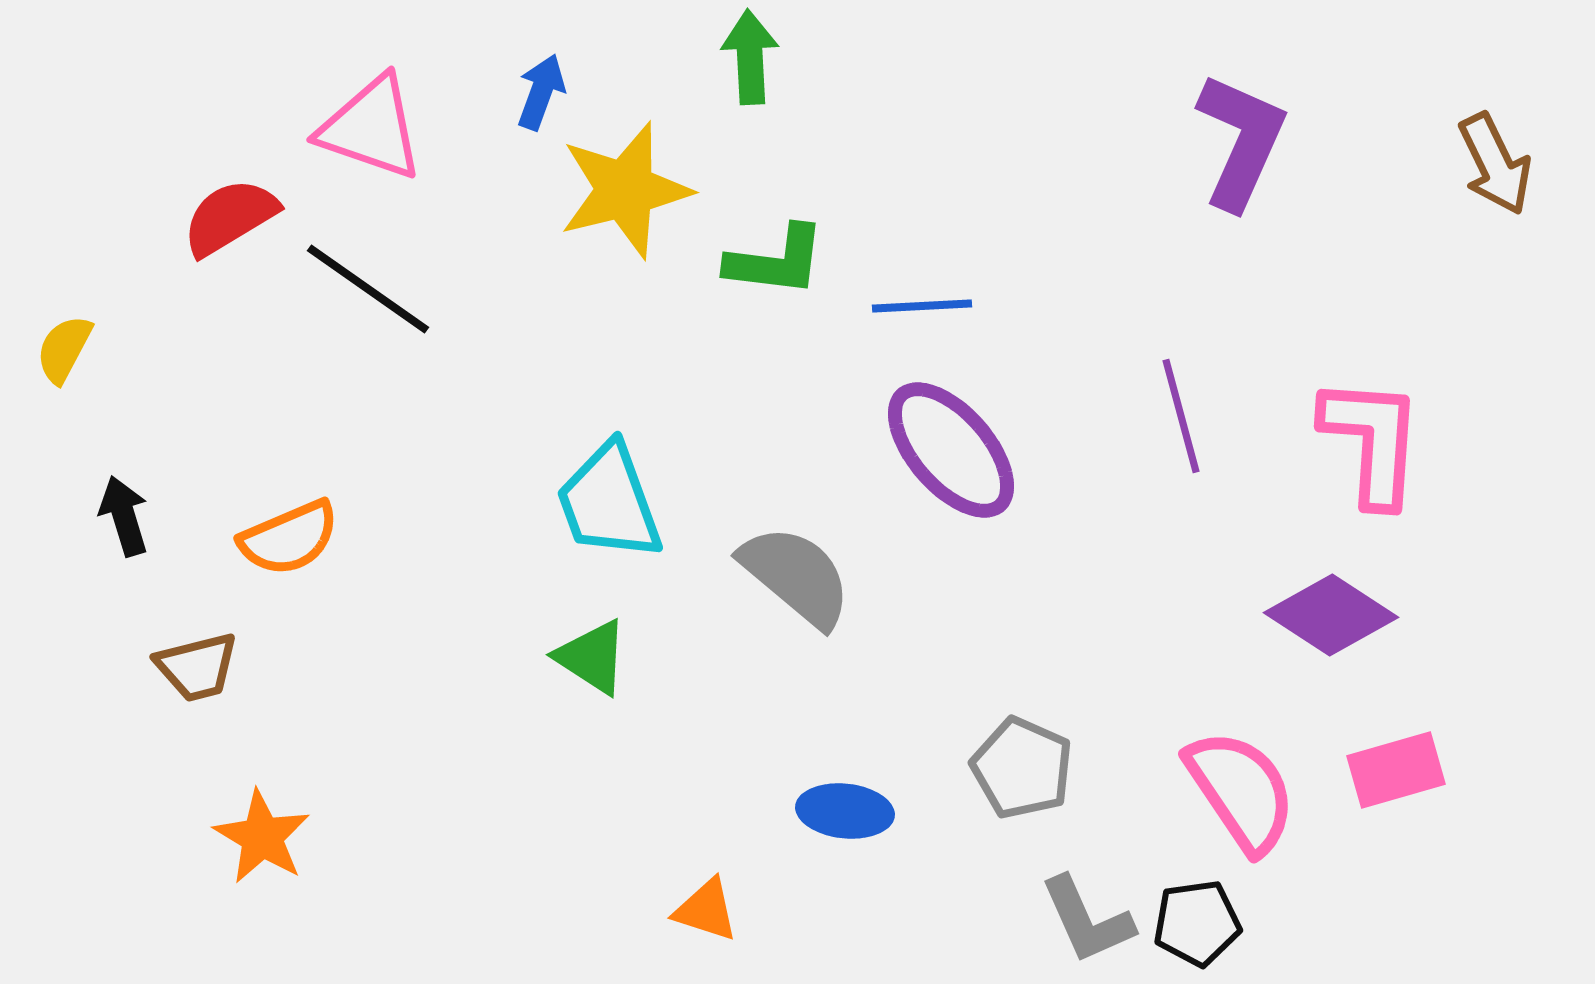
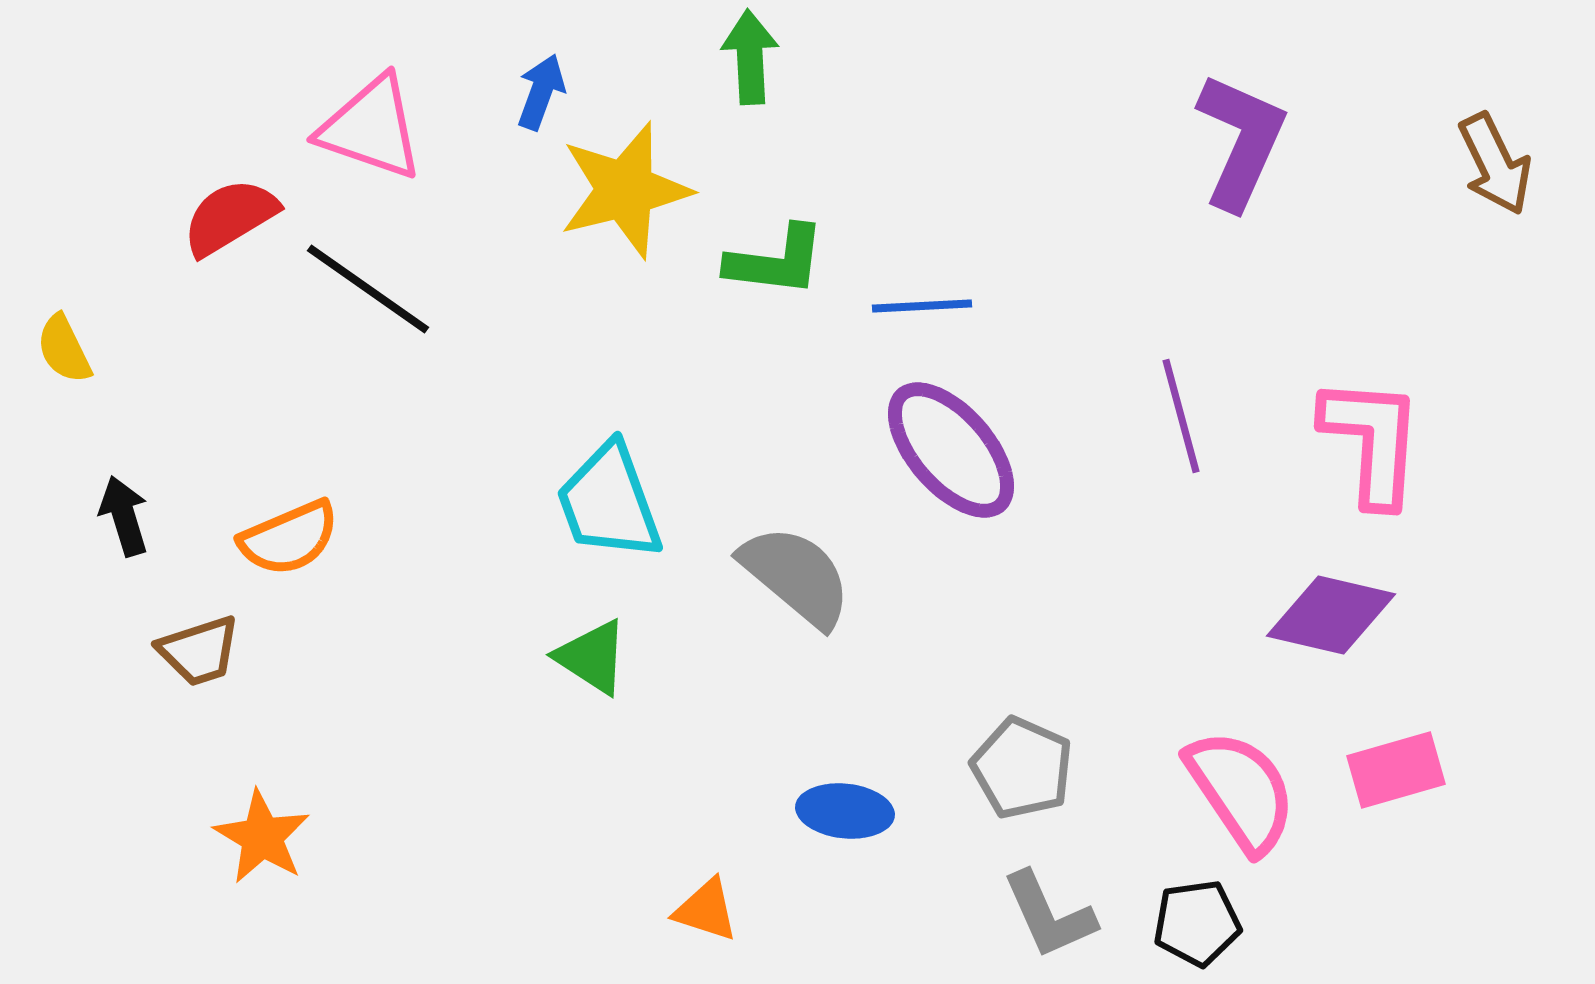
yellow semicircle: rotated 54 degrees counterclockwise
purple diamond: rotated 20 degrees counterclockwise
brown trapezoid: moved 2 px right, 16 px up; rotated 4 degrees counterclockwise
gray L-shape: moved 38 px left, 5 px up
